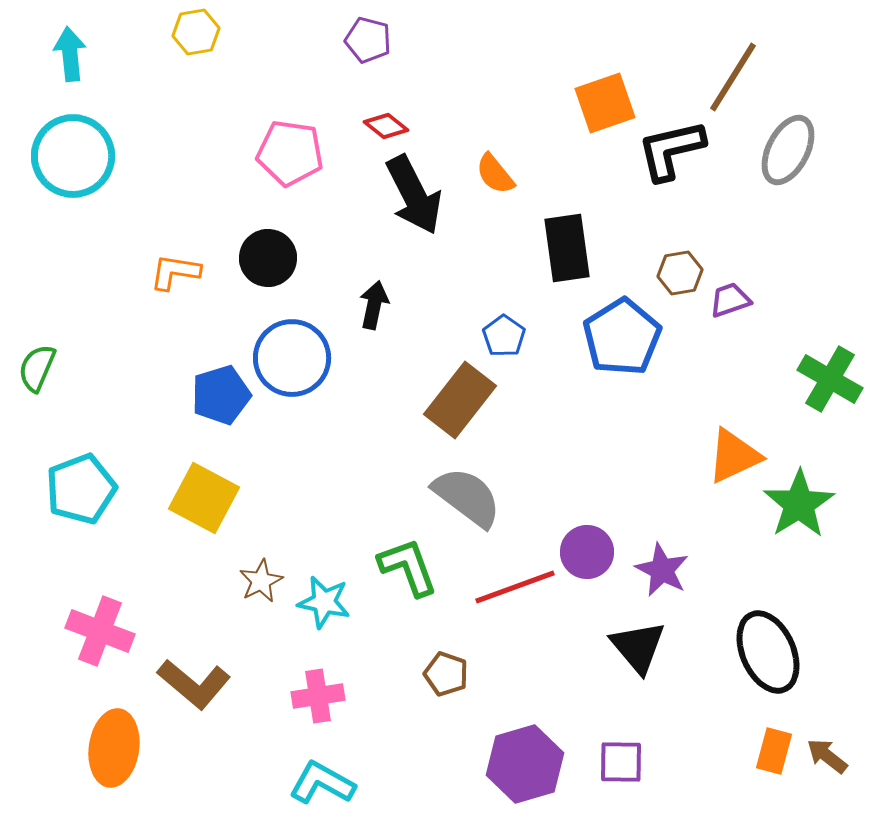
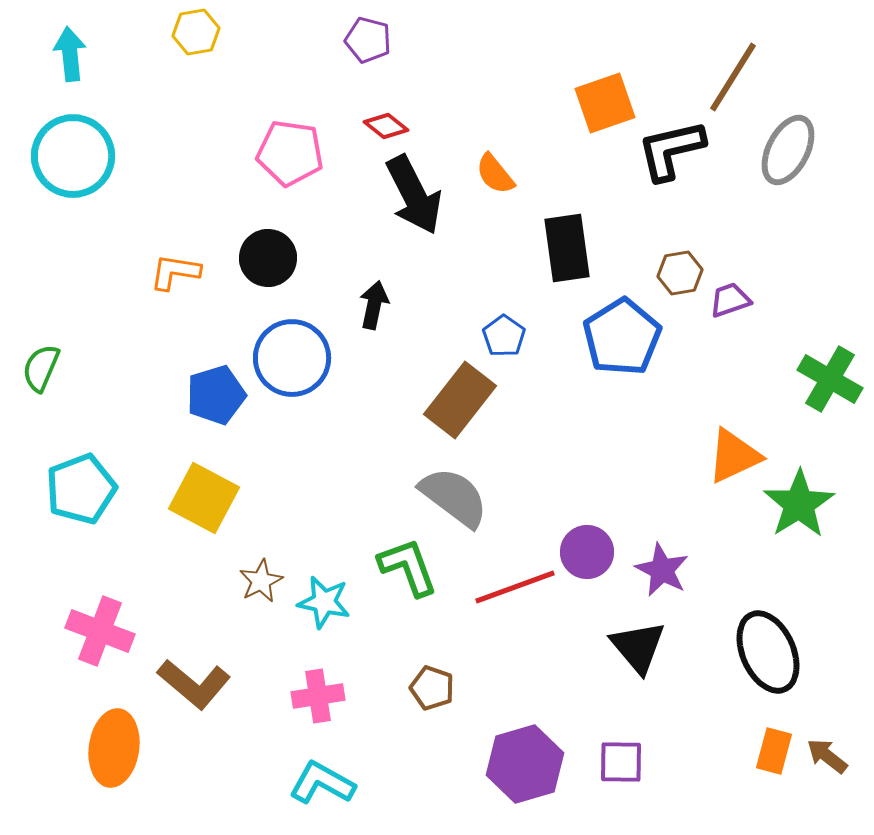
green semicircle at (37, 368): moved 4 px right
blue pentagon at (221, 395): moved 5 px left
gray semicircle at (467, 497): moved 13 px left
brown pentagon at (446, 674): moved 14 px left, 14 px down
